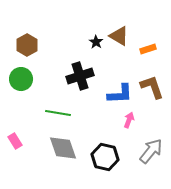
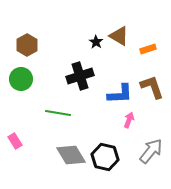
gray diamond: moved 8 px right, 7 px down; rotated 12 degrees counterclockwise
